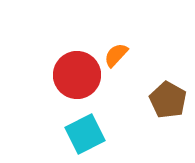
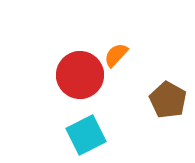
red circle: moved 3 px right
cyan square: moved 1 px right, 1 px down
